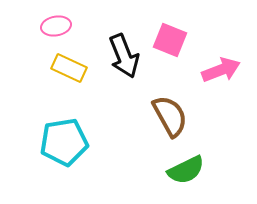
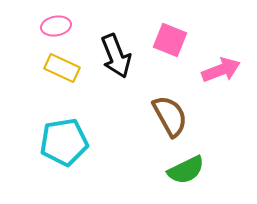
black arrow: moved 8 px left
yellow rectangle: moved 7 px left
